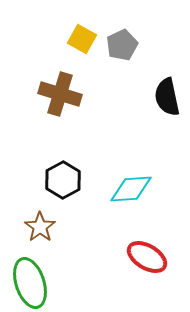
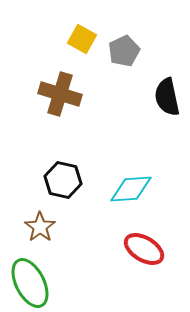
gray pentagon: moved 2 px right, 6 px down
black hexagon: rotated 18 degrees counterclockwise
red ellipse: moved 3 px left, 8 px up
green ellipse: rotated 9 degrees counterclockwise
